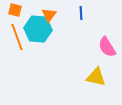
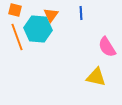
orange triangle: moved 2 px right
